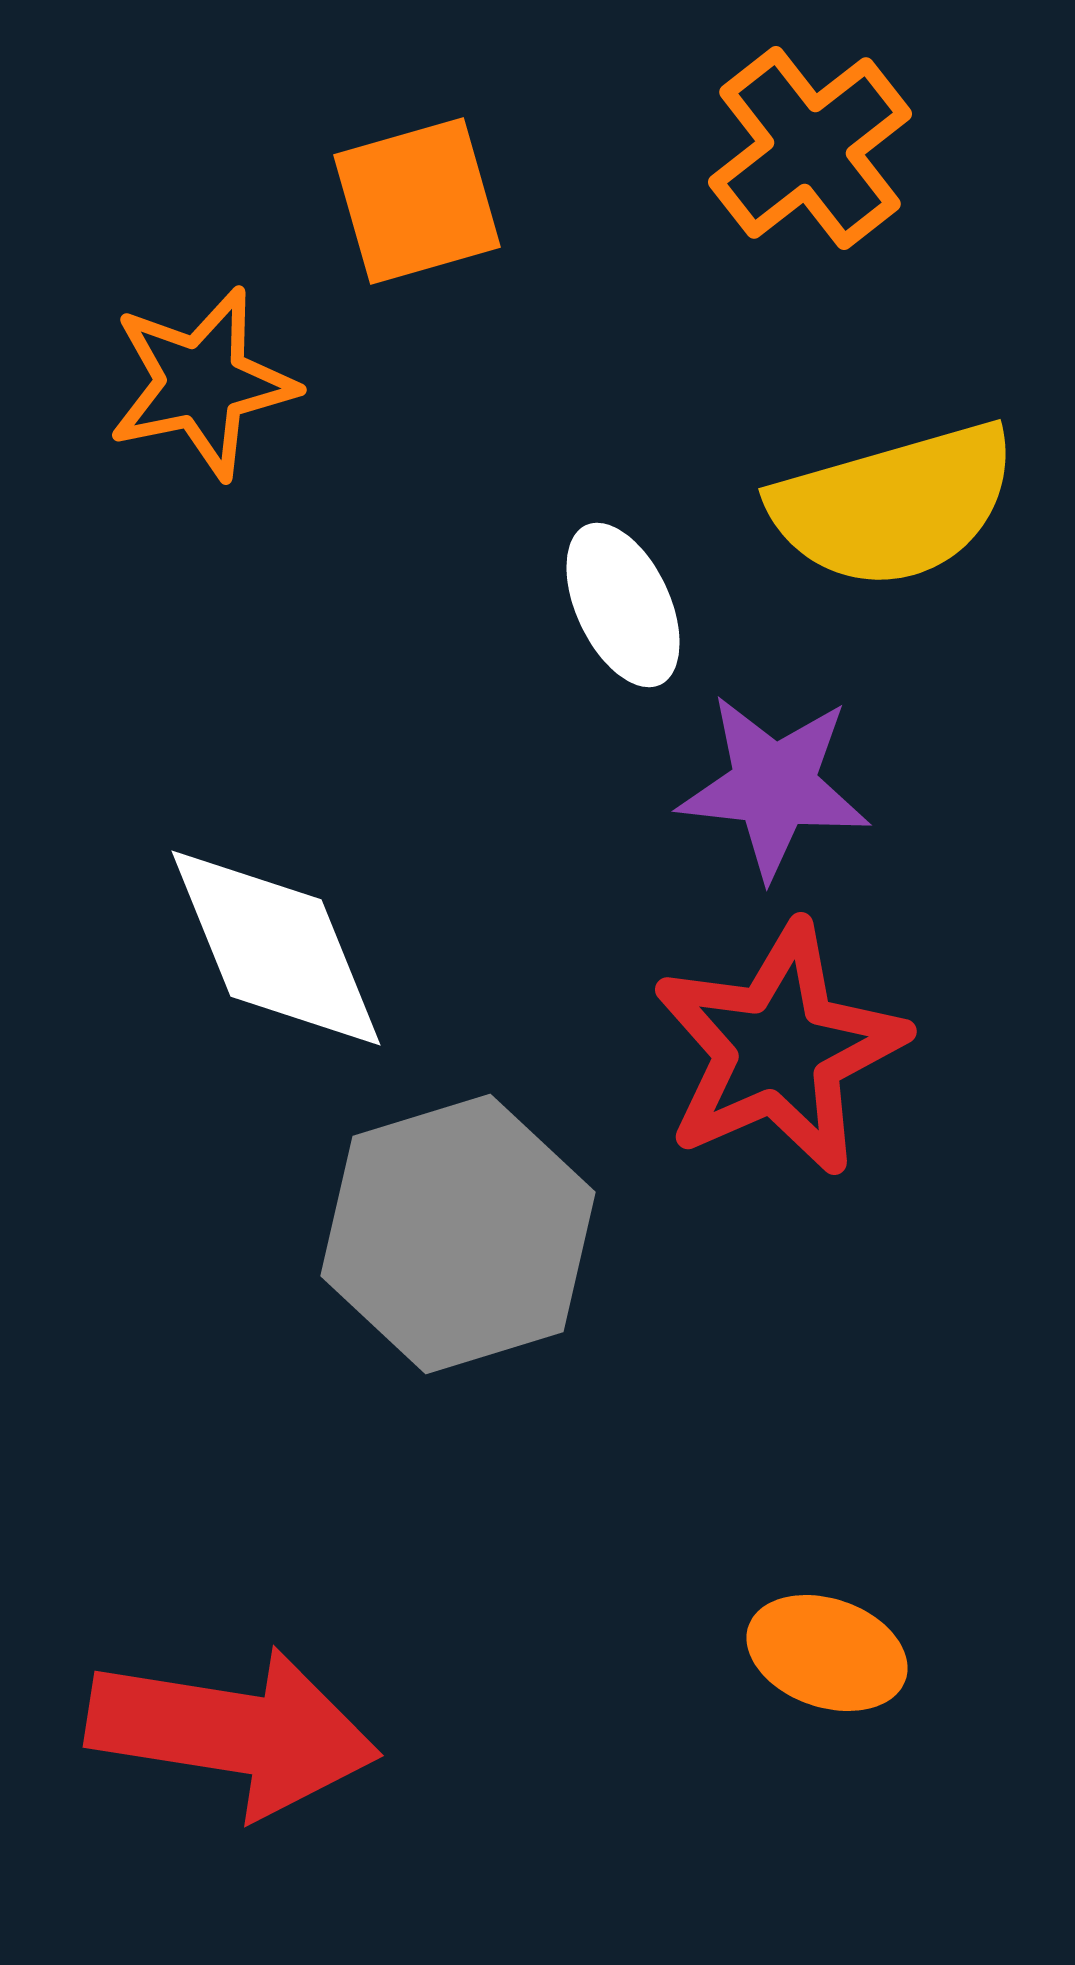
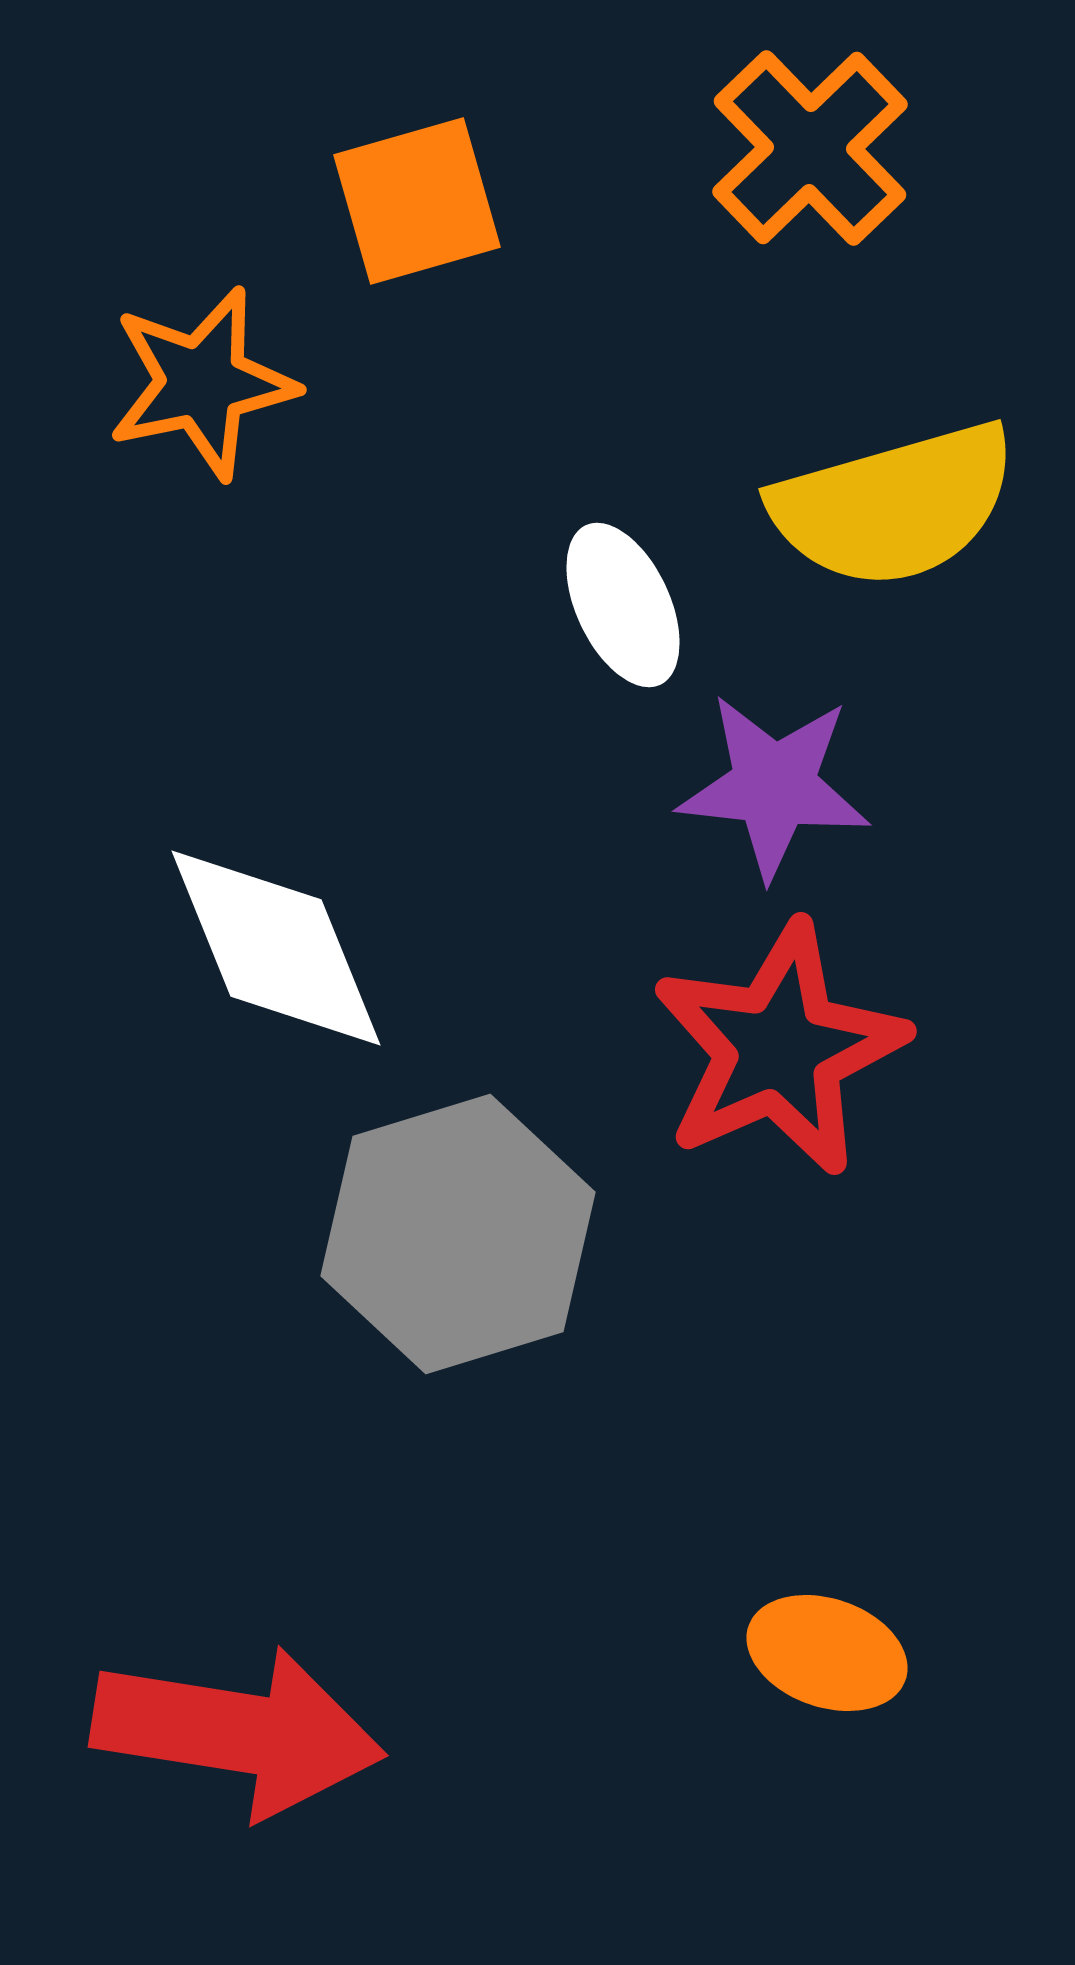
orange cross: rotated 6 degrees counterclockwise
red arrow: moved 5 px right
